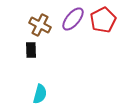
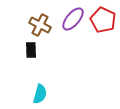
red pentagon: rotated 20 degrees counterclockwise
